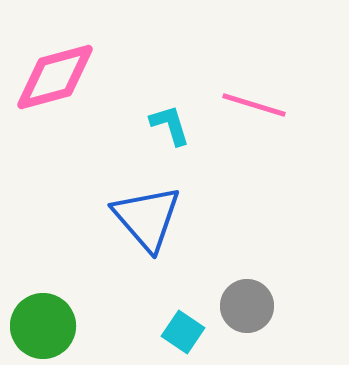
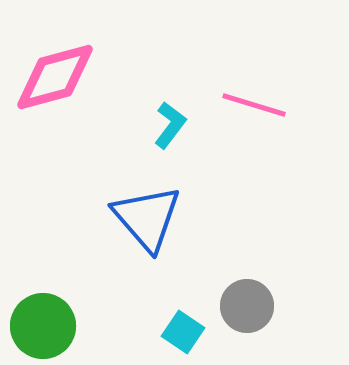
cyan L-shape: rotated 54 degrees clockwise
